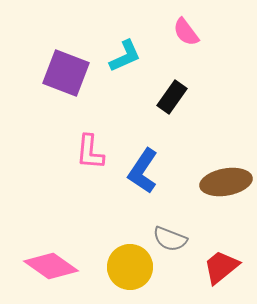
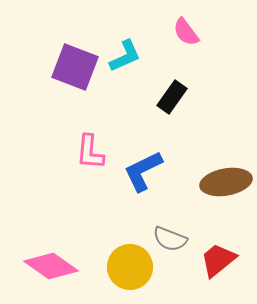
purple square: moved 9 px right, 6 px up
blue L-shape: rotated 30 degrees clockwise
red trapezoid: moved 3 px left, 7 px up
